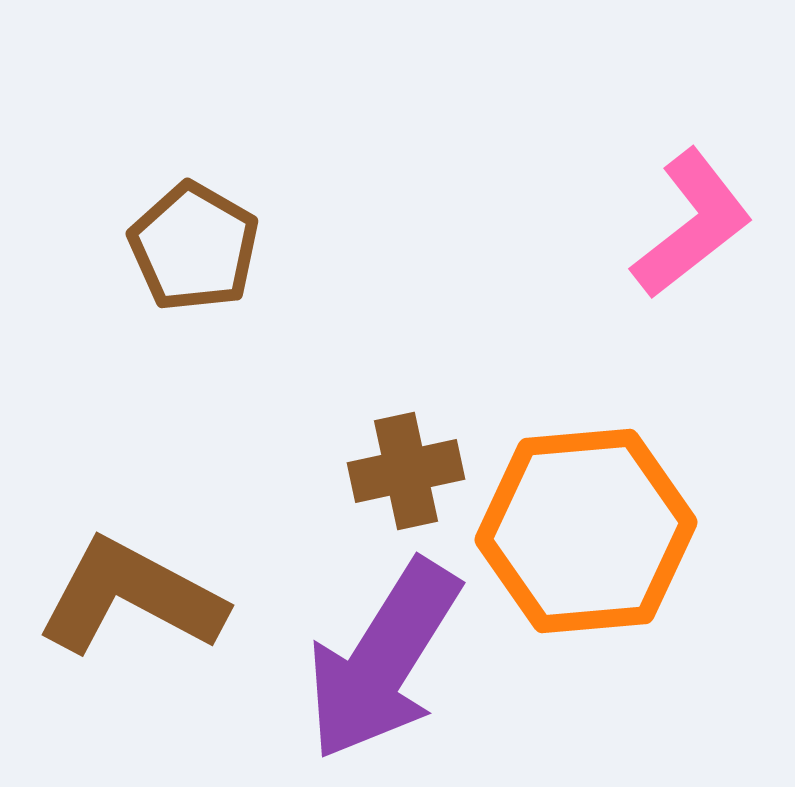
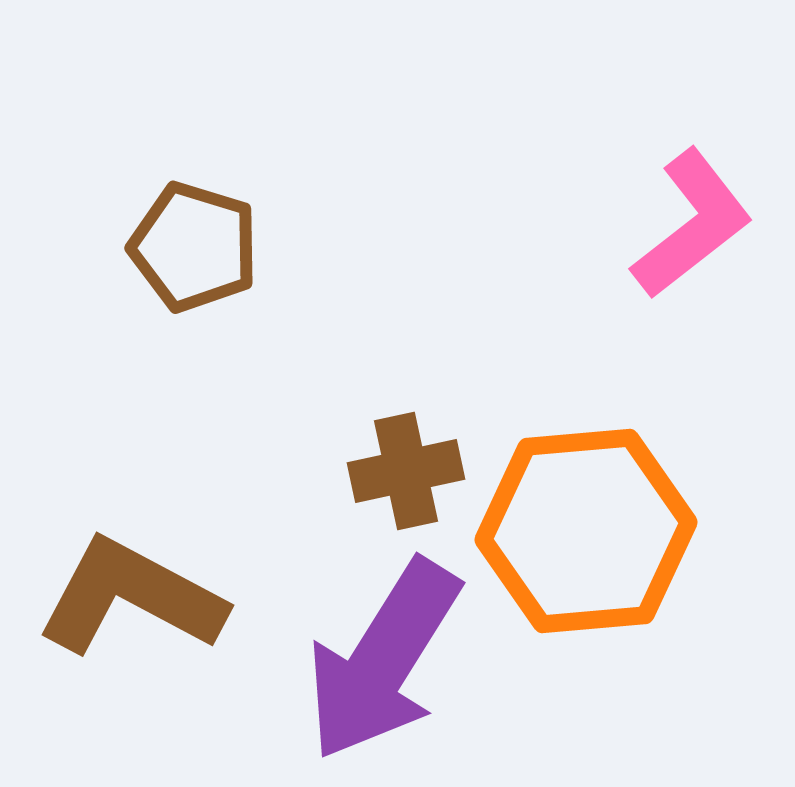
brown pentagon: rotated 13 degrees counterclockwise
